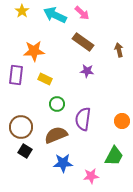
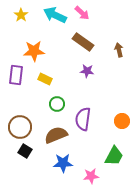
yellow star: moved 1 px left, 4 px down
brown circle: moved 1 px left
